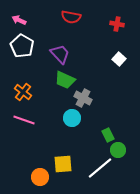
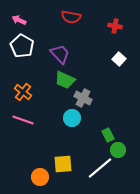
red cross: moved 2 px left, 2 px down
pink line: moved 1 px left
